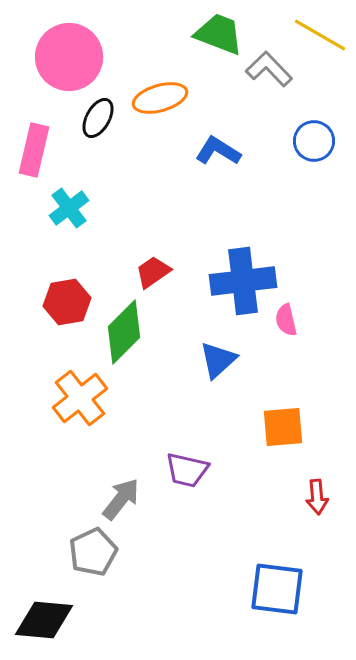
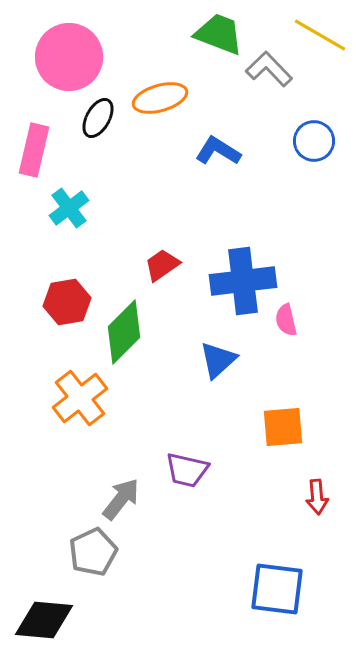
red trapezoid: moved 9 px right, 7 px up
